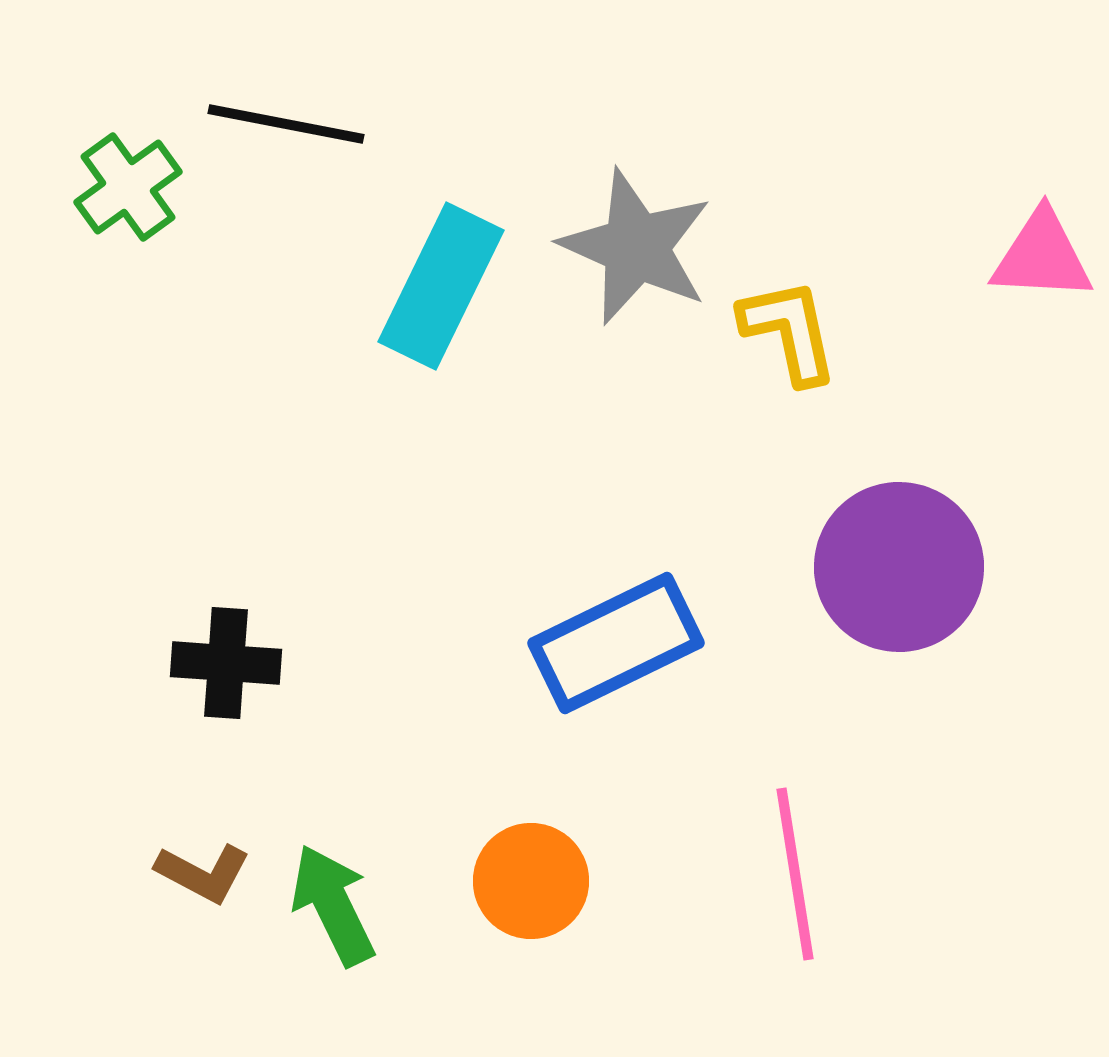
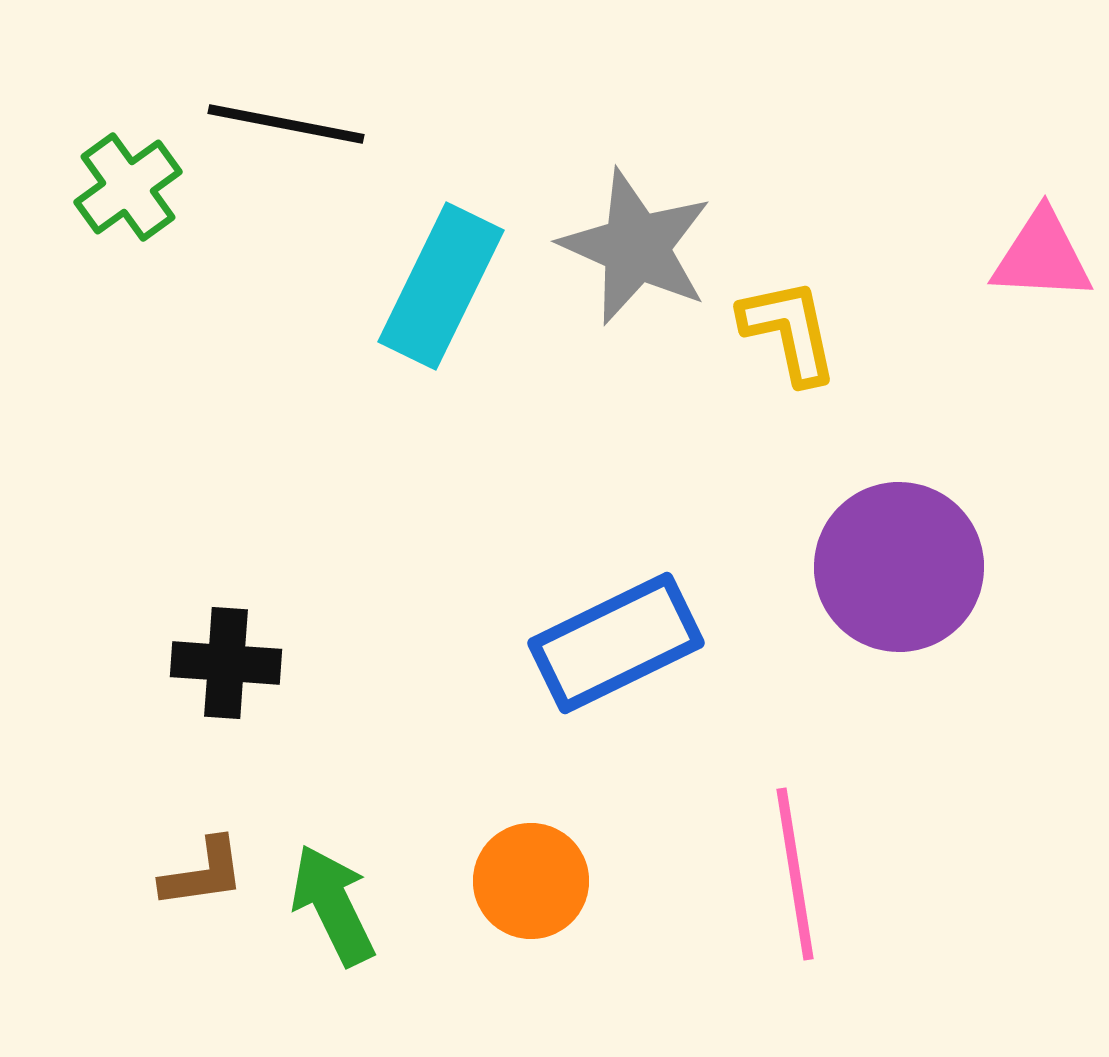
brown L-shape: rotated 36 degrees counterclockwise
